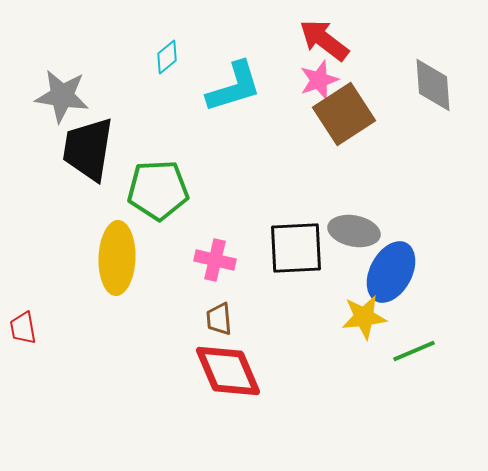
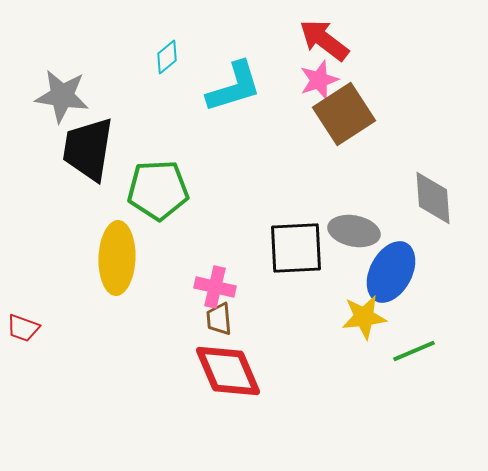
gray diamond: moved 113 px down
pink cross: moved 27 px down
red trapezoid: rotated 60 degrees counterclockwise
